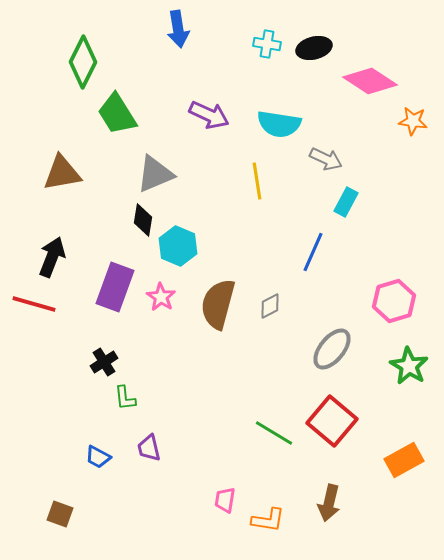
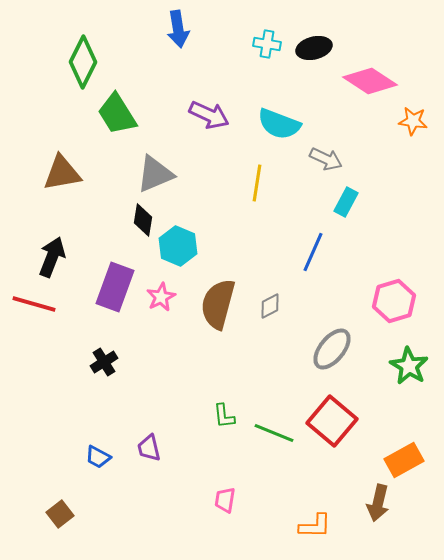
cyan semicircle: rotated 12 degrees clockwise
yellow line: moved 2 px down; rotated 18 degrees clockwise
pink star: rotated 12 degrees clockwise
green L-shape: moved 99 px right, 18 px down
green line: rotated 9 degrees counterclockwise
brown arrow: moved 49 px right
brown square: rotated 32 degrees clockwise
orange L-shape: moved 47 px right, 6 px down; rotated 8 degrees counterclockwise
